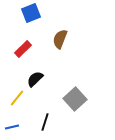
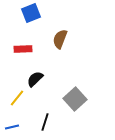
red rectangle: rotated 42 degrees clockwise
